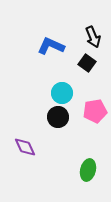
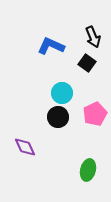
pink pentagon: moved 3 px down; rotated 15 degrees counterclockwise
